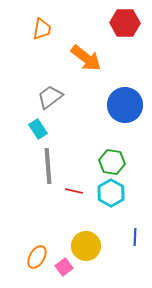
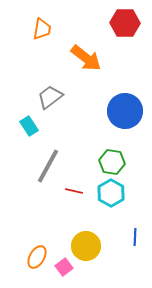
blue circle: moved 6 px down
cyan rectangle: moved 9 px left, 3 px up
gray line: rotated 33 degrees clockwise
